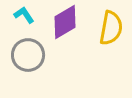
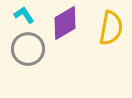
purple diamond: moved 1 px down
gray circle: moved 6 px up
